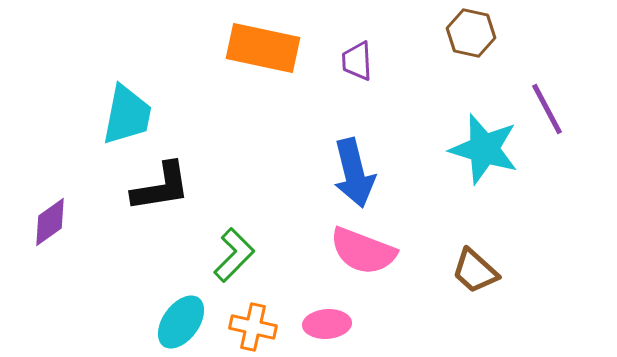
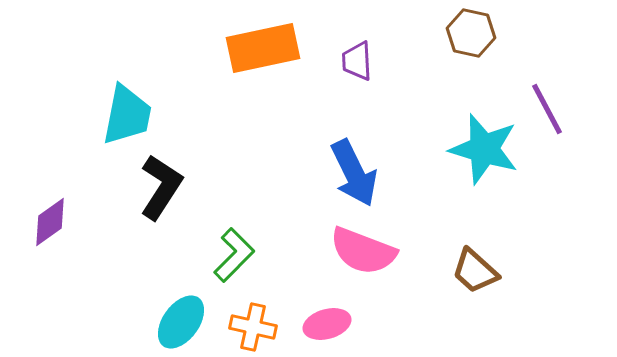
orange rectangle: rotated 24 degrees counterclockwise
blue arrow: rotated 12 degrees counterclockwise
black L-shape: rotated 48 degrees counterclockwise
pink ellipse: rotated 12 degrees counterclockwise
